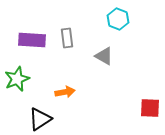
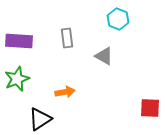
purple rectangle: moved 13 px left, 1 px down
